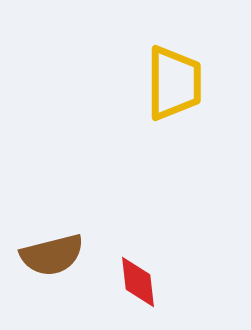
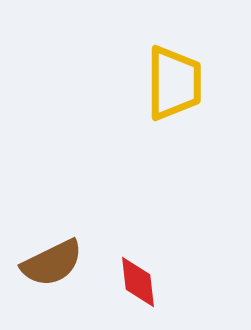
brown semicircle: moved 8 px down; rotated 12 degrees counterclockwise
